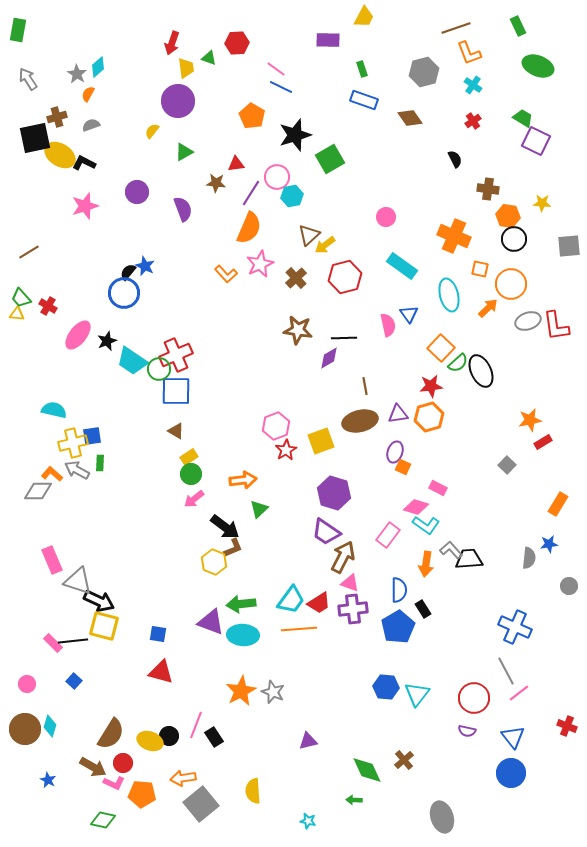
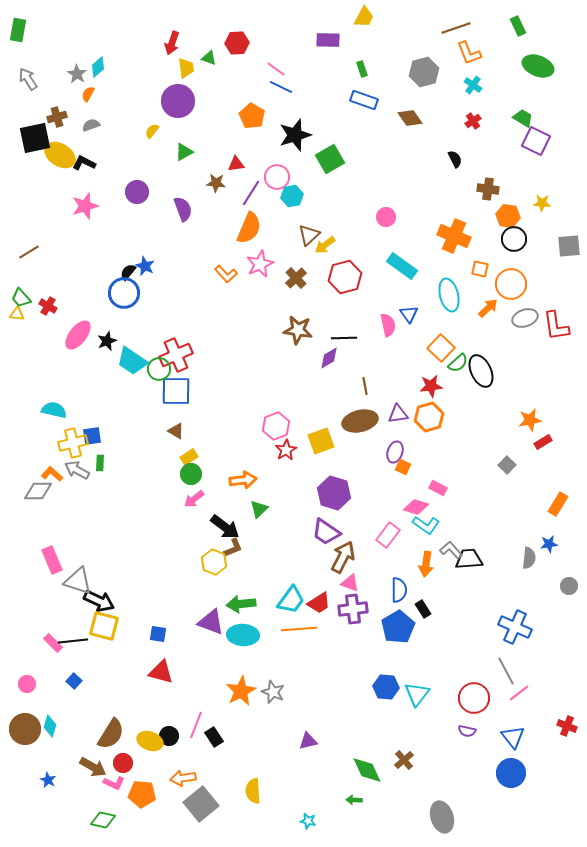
gray ellipse at (528, 321): moved 3 px left, 3 px up
